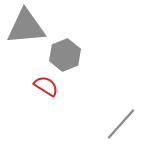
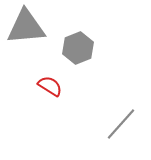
gray hexagon: moved 13 px right, 7 px up
red semicircle: moved 4 px right
